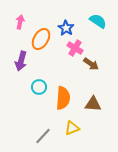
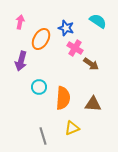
blue star: rotated 14 degrees counterclockwise
gray line: rotated 60 degrees counterclockwise
